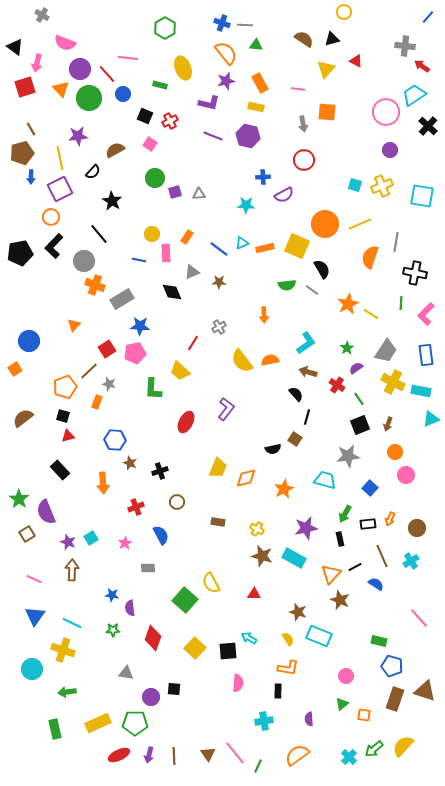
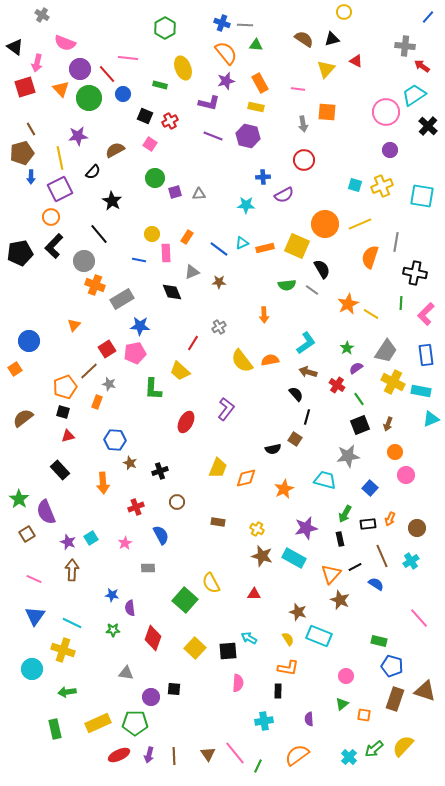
black square at (63, 416): moved 4 px up
